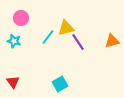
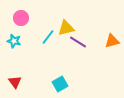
purple line: rotated 24 degrees counterclockwise
red triangle: moved 2 px right
